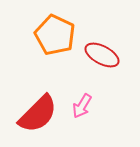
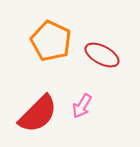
orange pentagon: moved 4 px left, 6 px down
